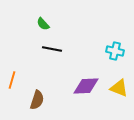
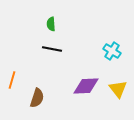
green semicircle: moved 8 px right; rotated 40 degrees clockwise
cyan cross: moved 3 px left; rotated 18 degrees clockwise
yellow triangle: moved 1 px left, 1 px down; rotated 30 degrees clockwise
brown semicircle: moved 2 px up
